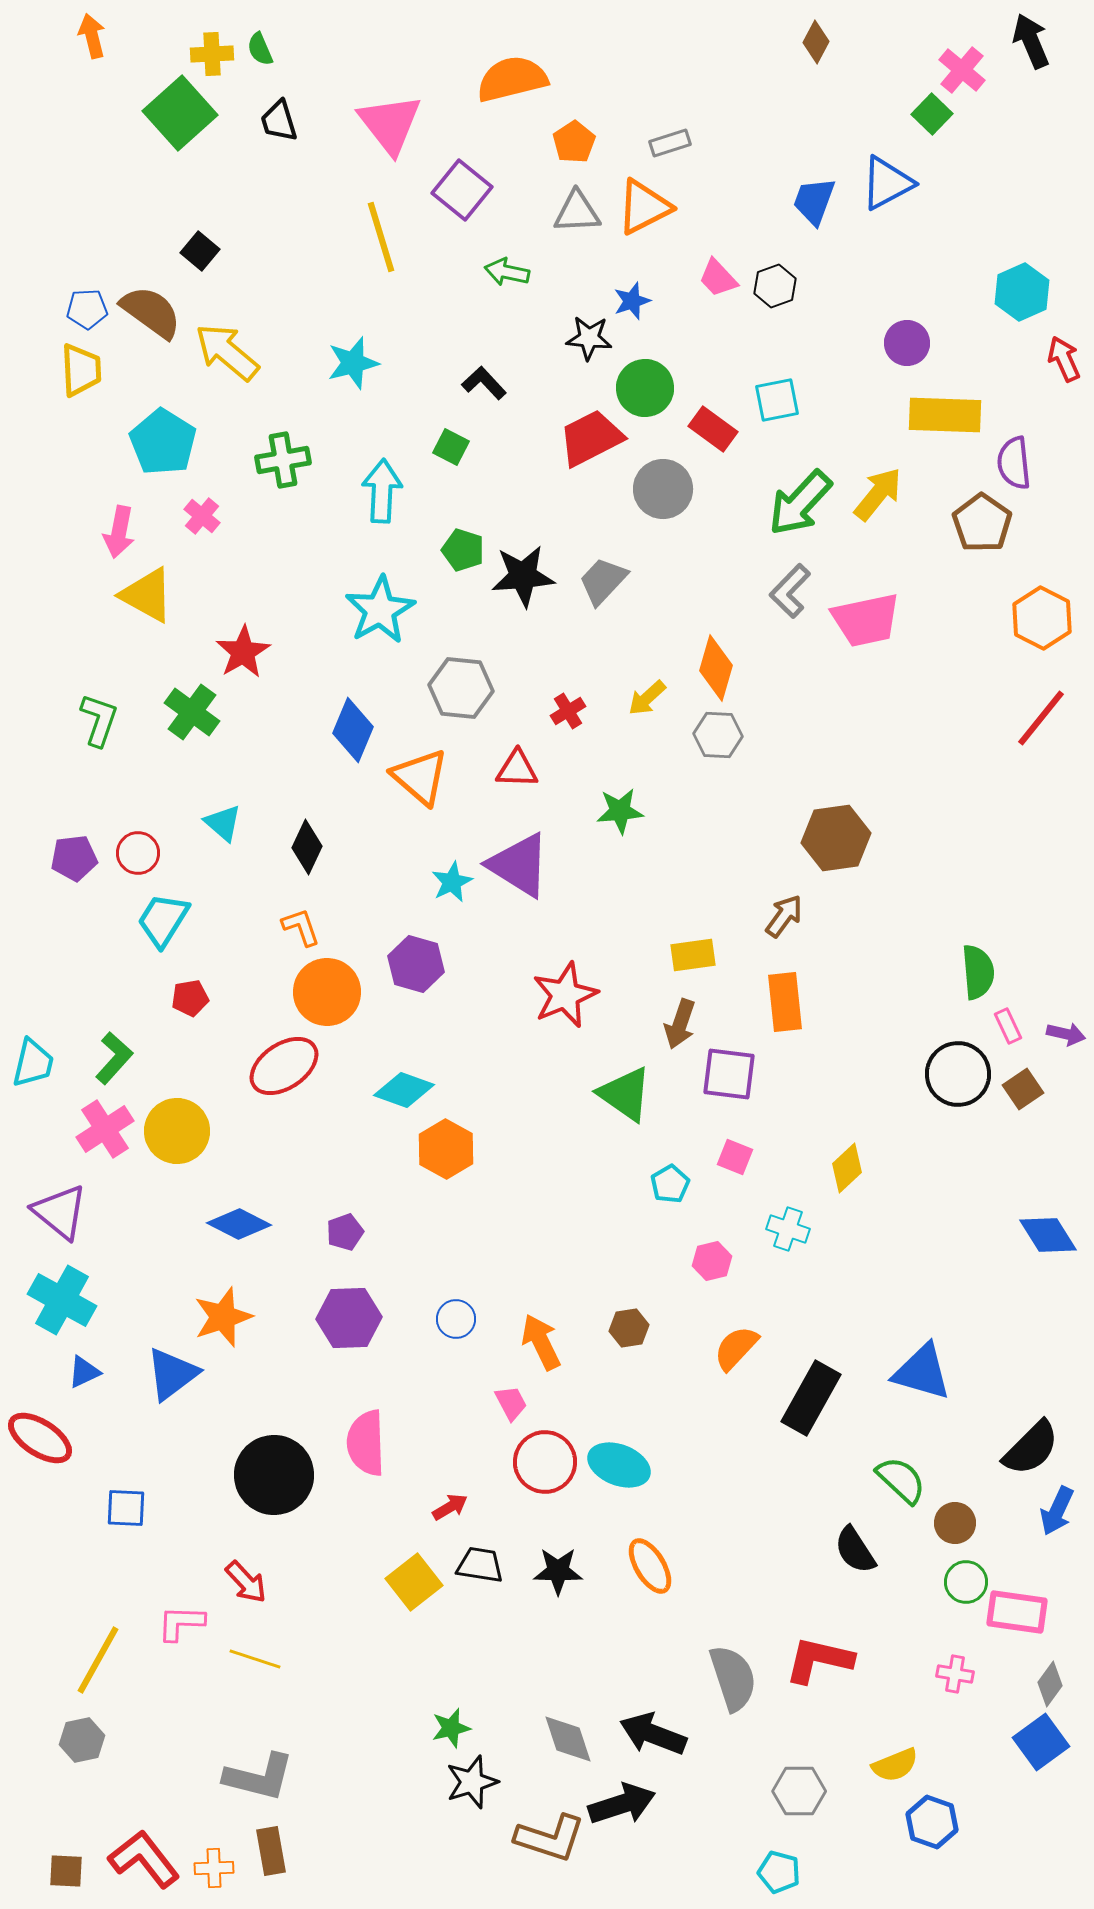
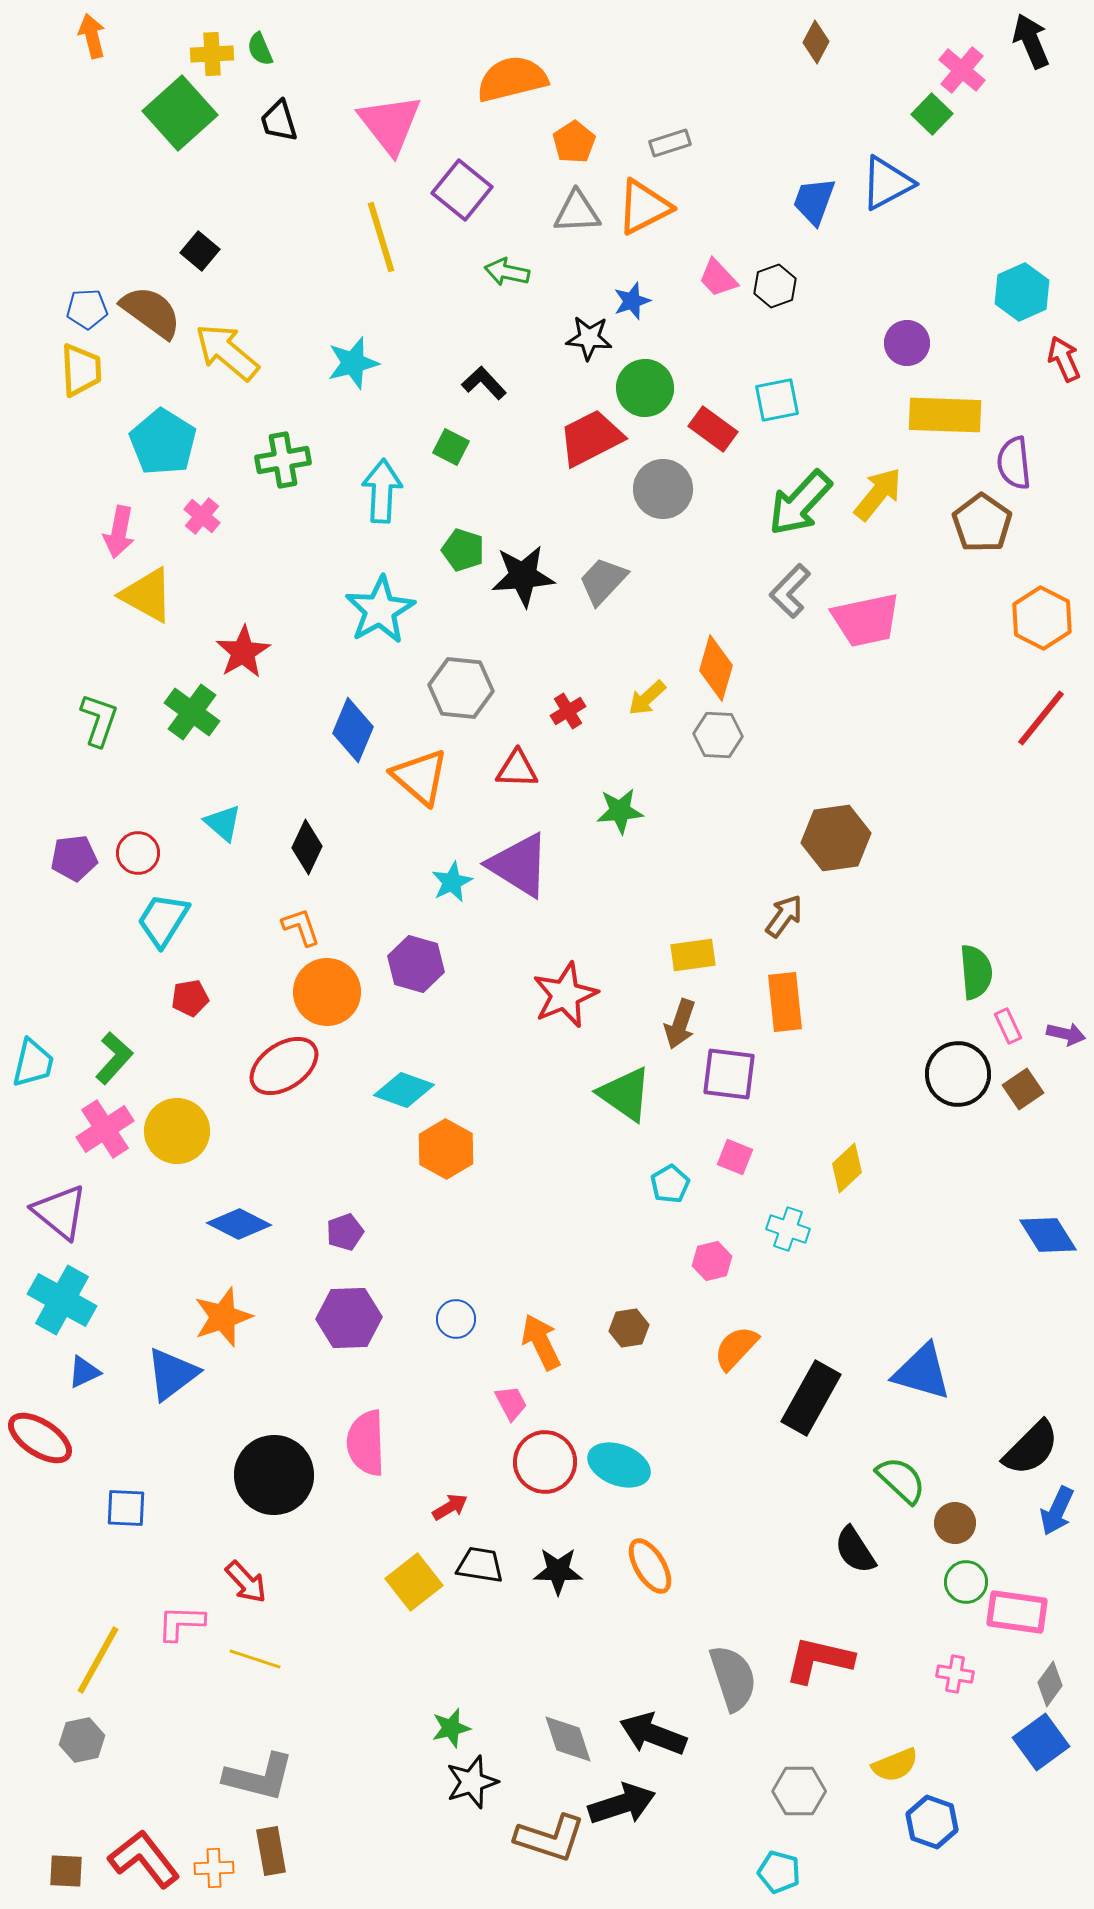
green semicircle at (978, 972): moved 2 px left
